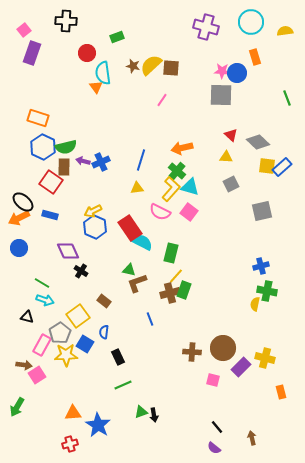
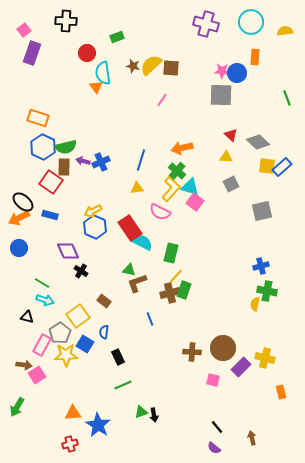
purple cross at (206, 27): moved 3 px up
orange rectangle at (255, 57): rotated 21 degrees clockwise
pink square at (189, 212): moved 6 px right, 10 px up
